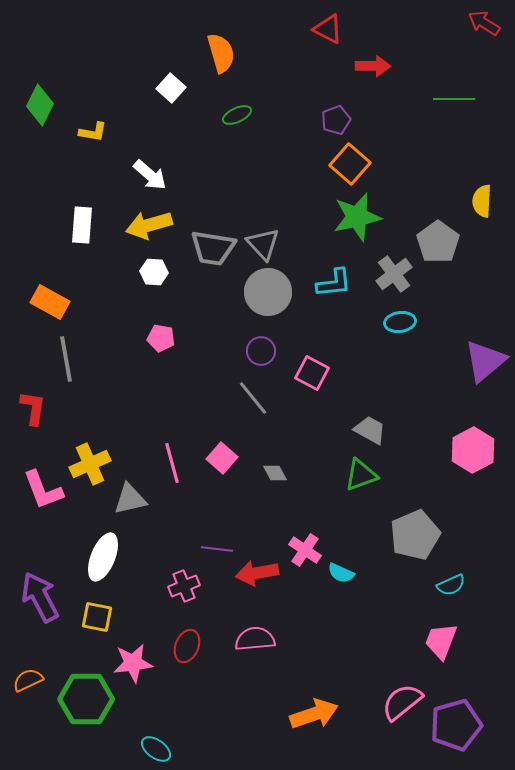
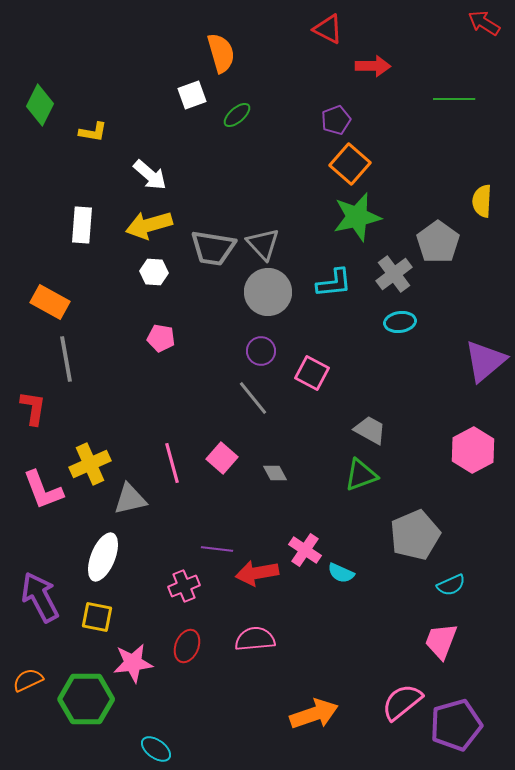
white square at (171, 88): moved 21 px right, 7 px down; rotated 28 degrees clockwise
green ellipse at (237, 115): rotated 16 degrees counterclockwise
